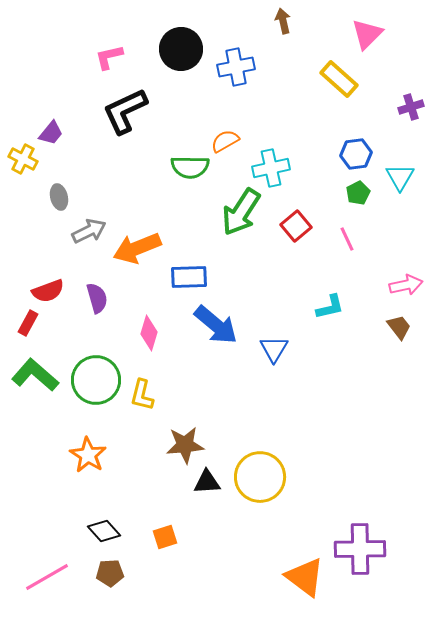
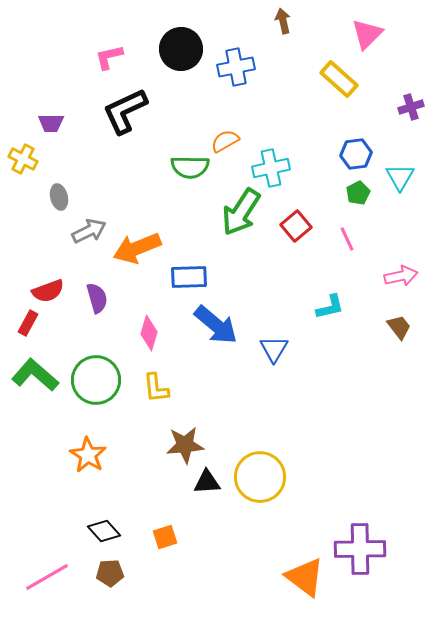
purple trapezoid at (51, 133): moved 10 px up; rotated 52 degrees clockwise
pink arrow at (406, 285): moved 5 px left, 9 px up
yellow L-shape at (142, 395): moved 14 px right, 7 px up; rotated 20 degrees counterclockwise
